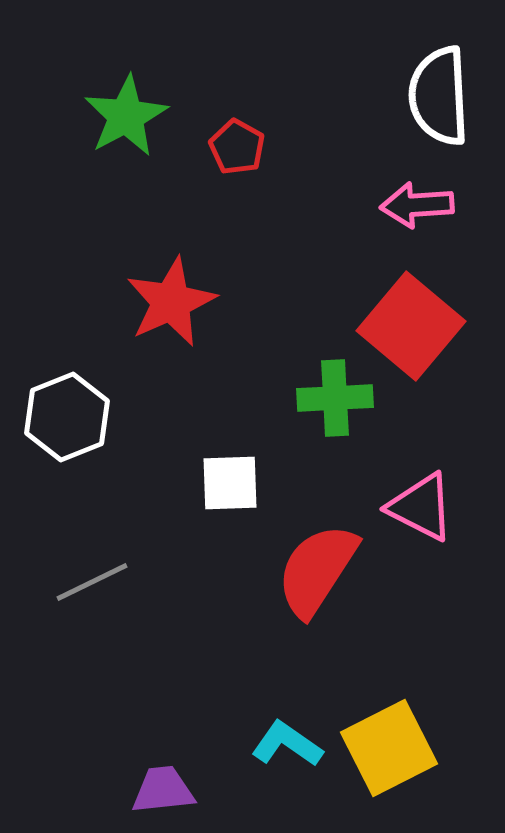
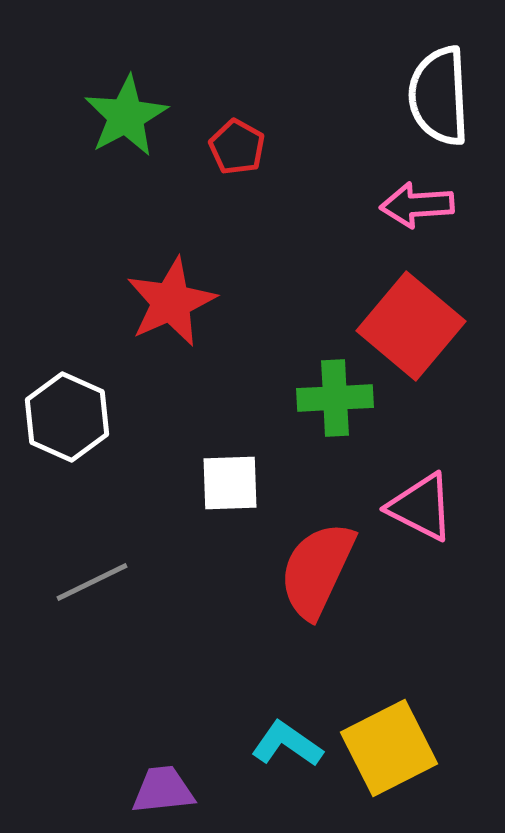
white hexagon: rotated 14 degrees counterclockwise
red semicircle: rotated 8 degrees counterclockwise
